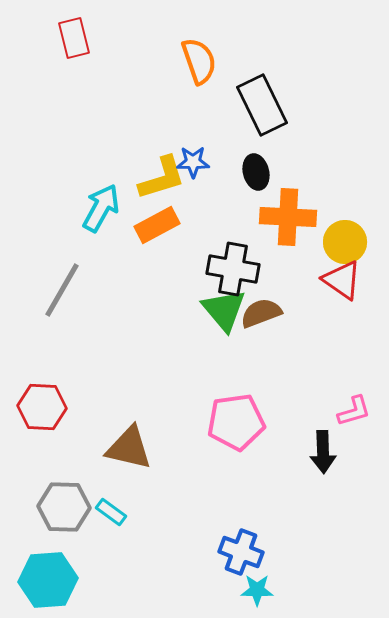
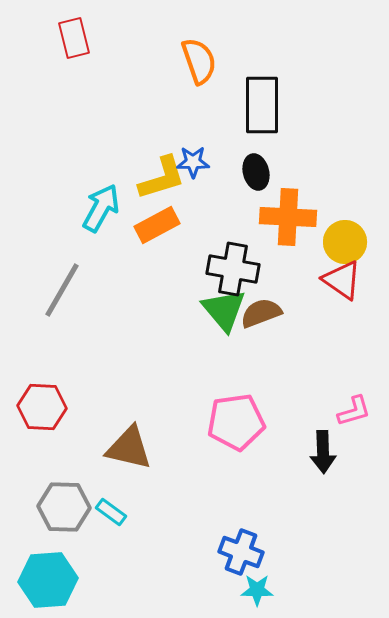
black rectangle: rotated 26 degrees clockwise
